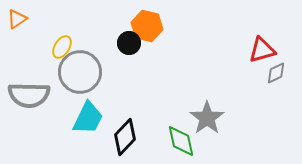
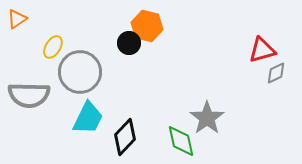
yellow ellipse: moved 9 px left
